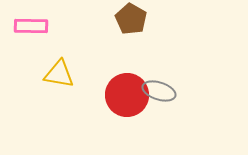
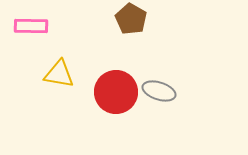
red circle: moved 11 px left, 3 px up
